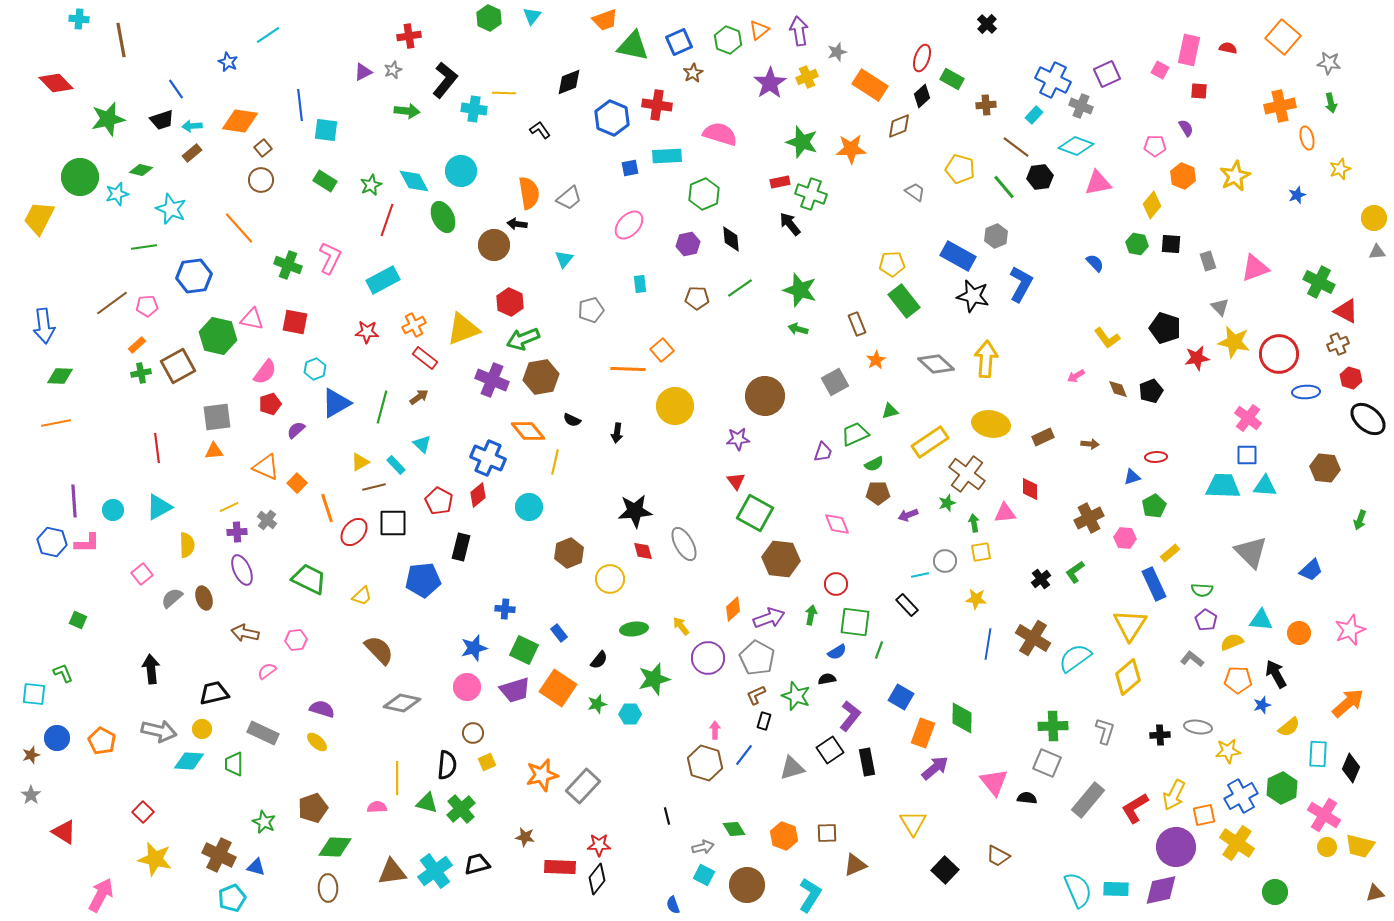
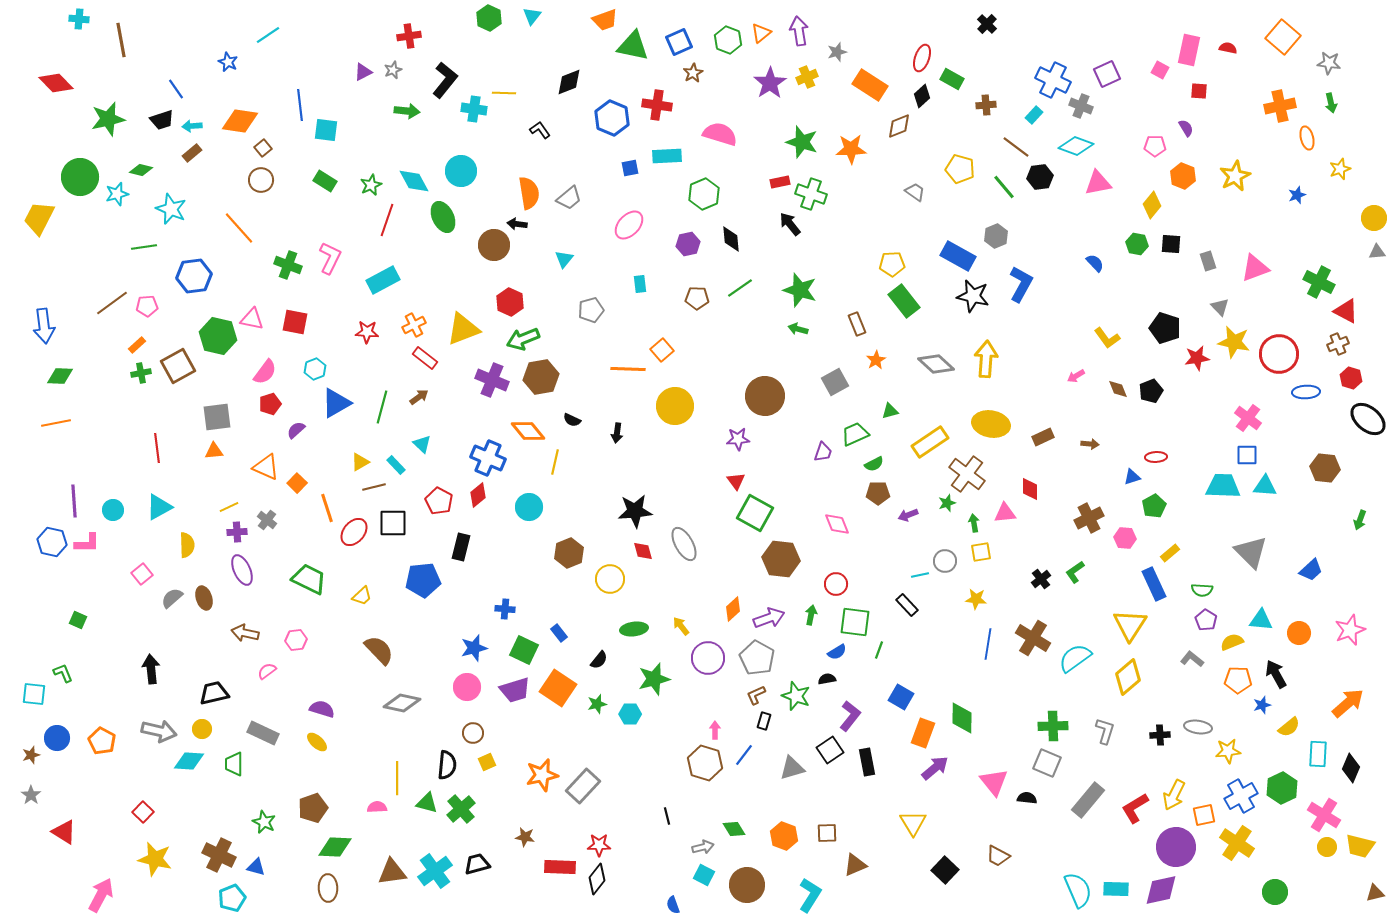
orange triangle at (759, 30): moved 2 px right, 3 px down
